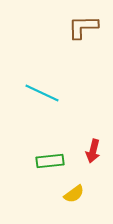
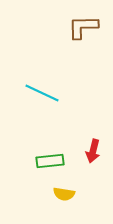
yellow semicircle: moved 10 px left; rotated 45 degrees clockwise
